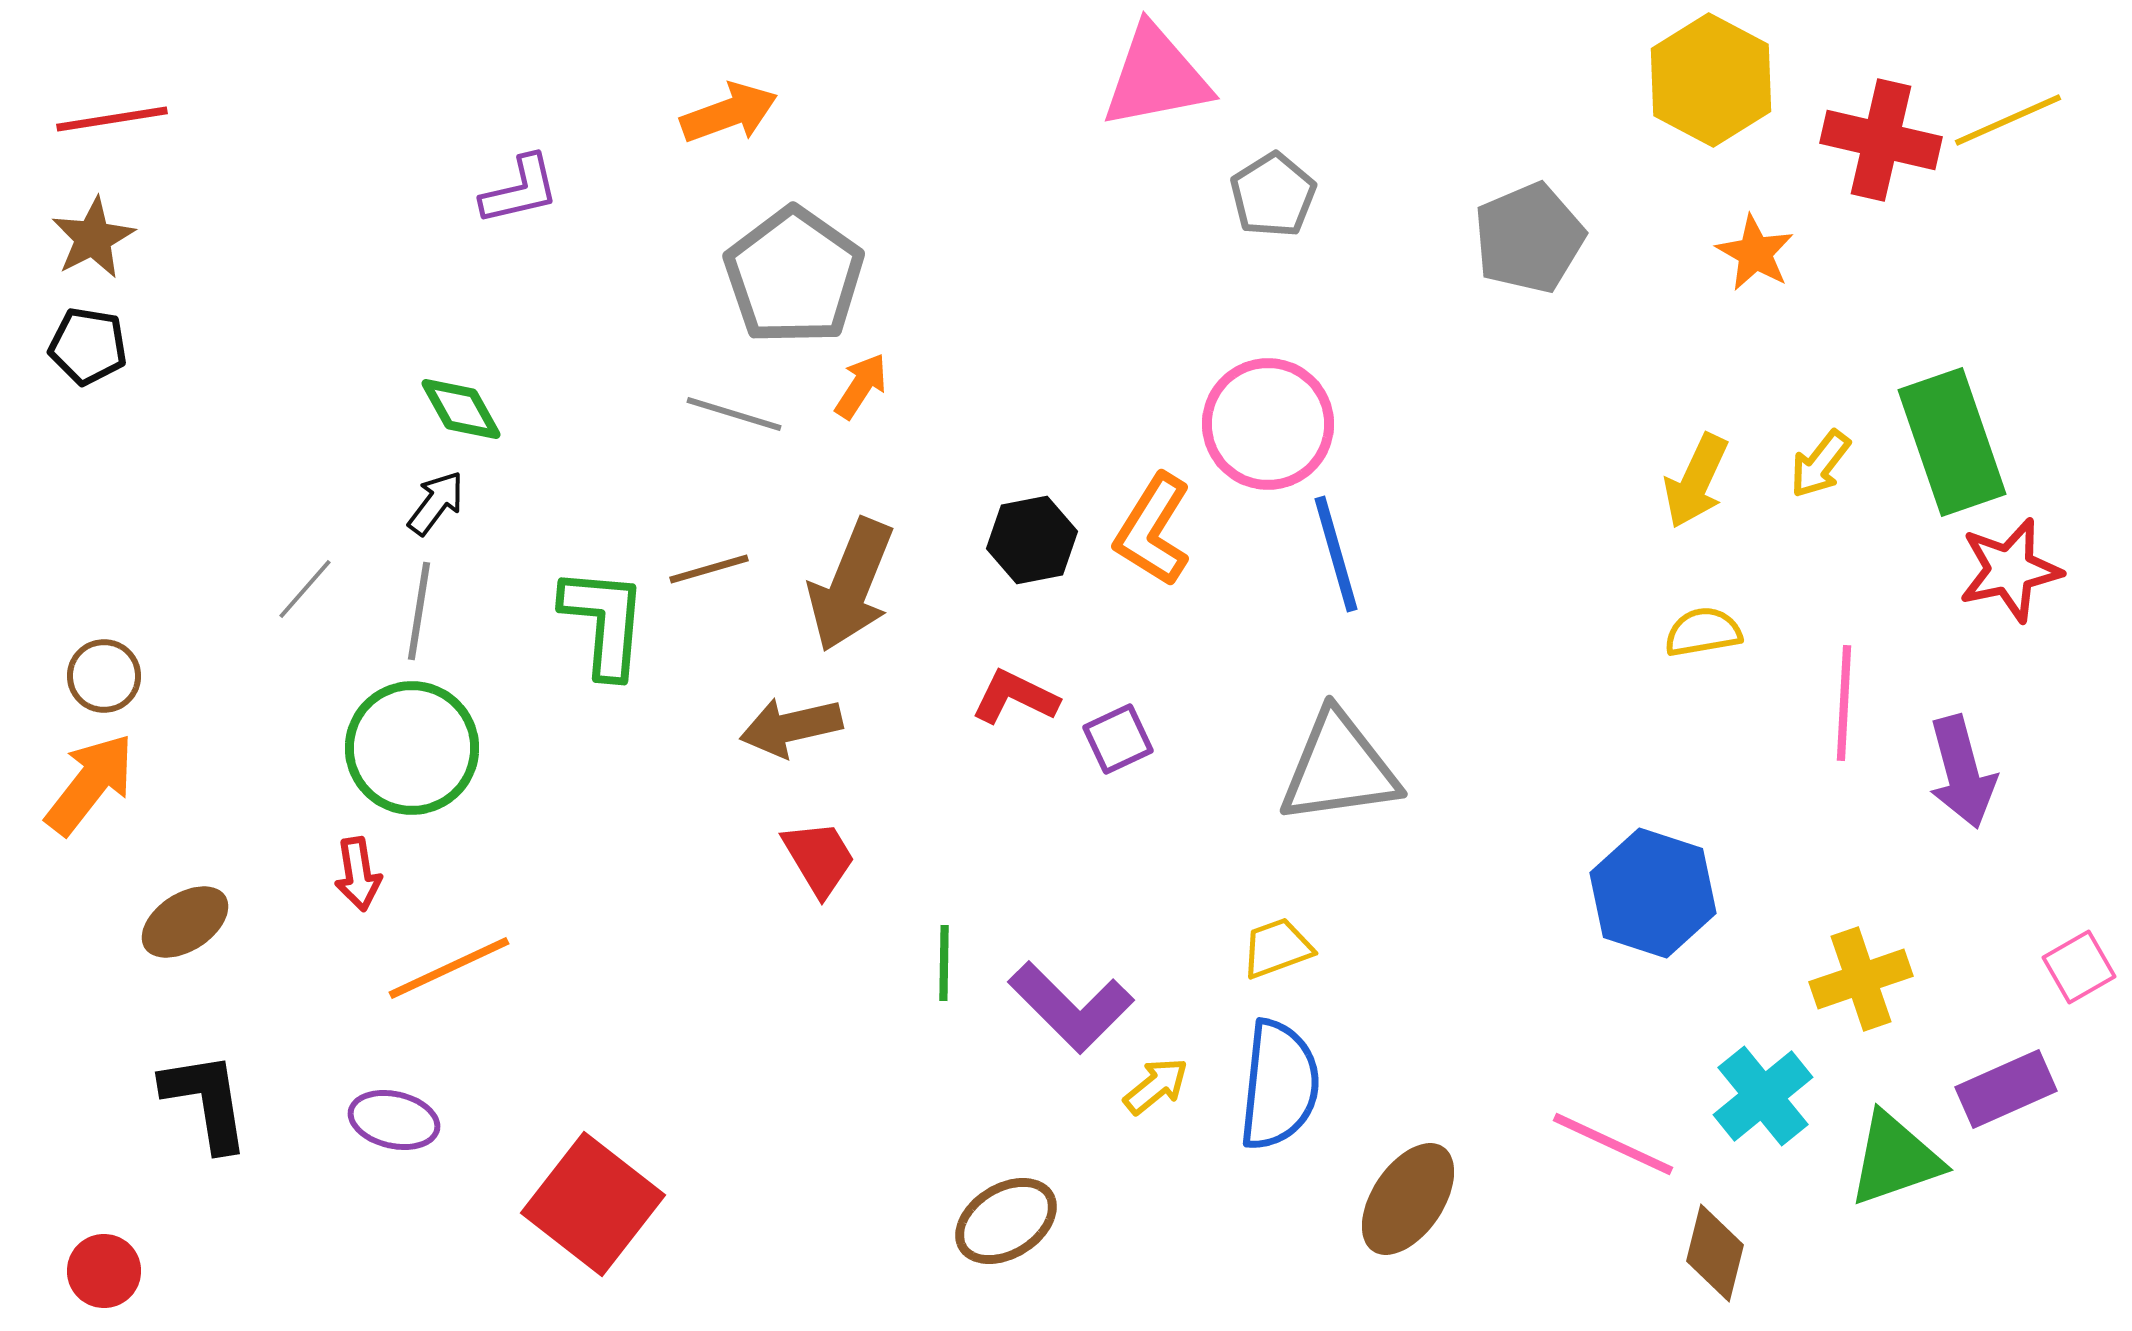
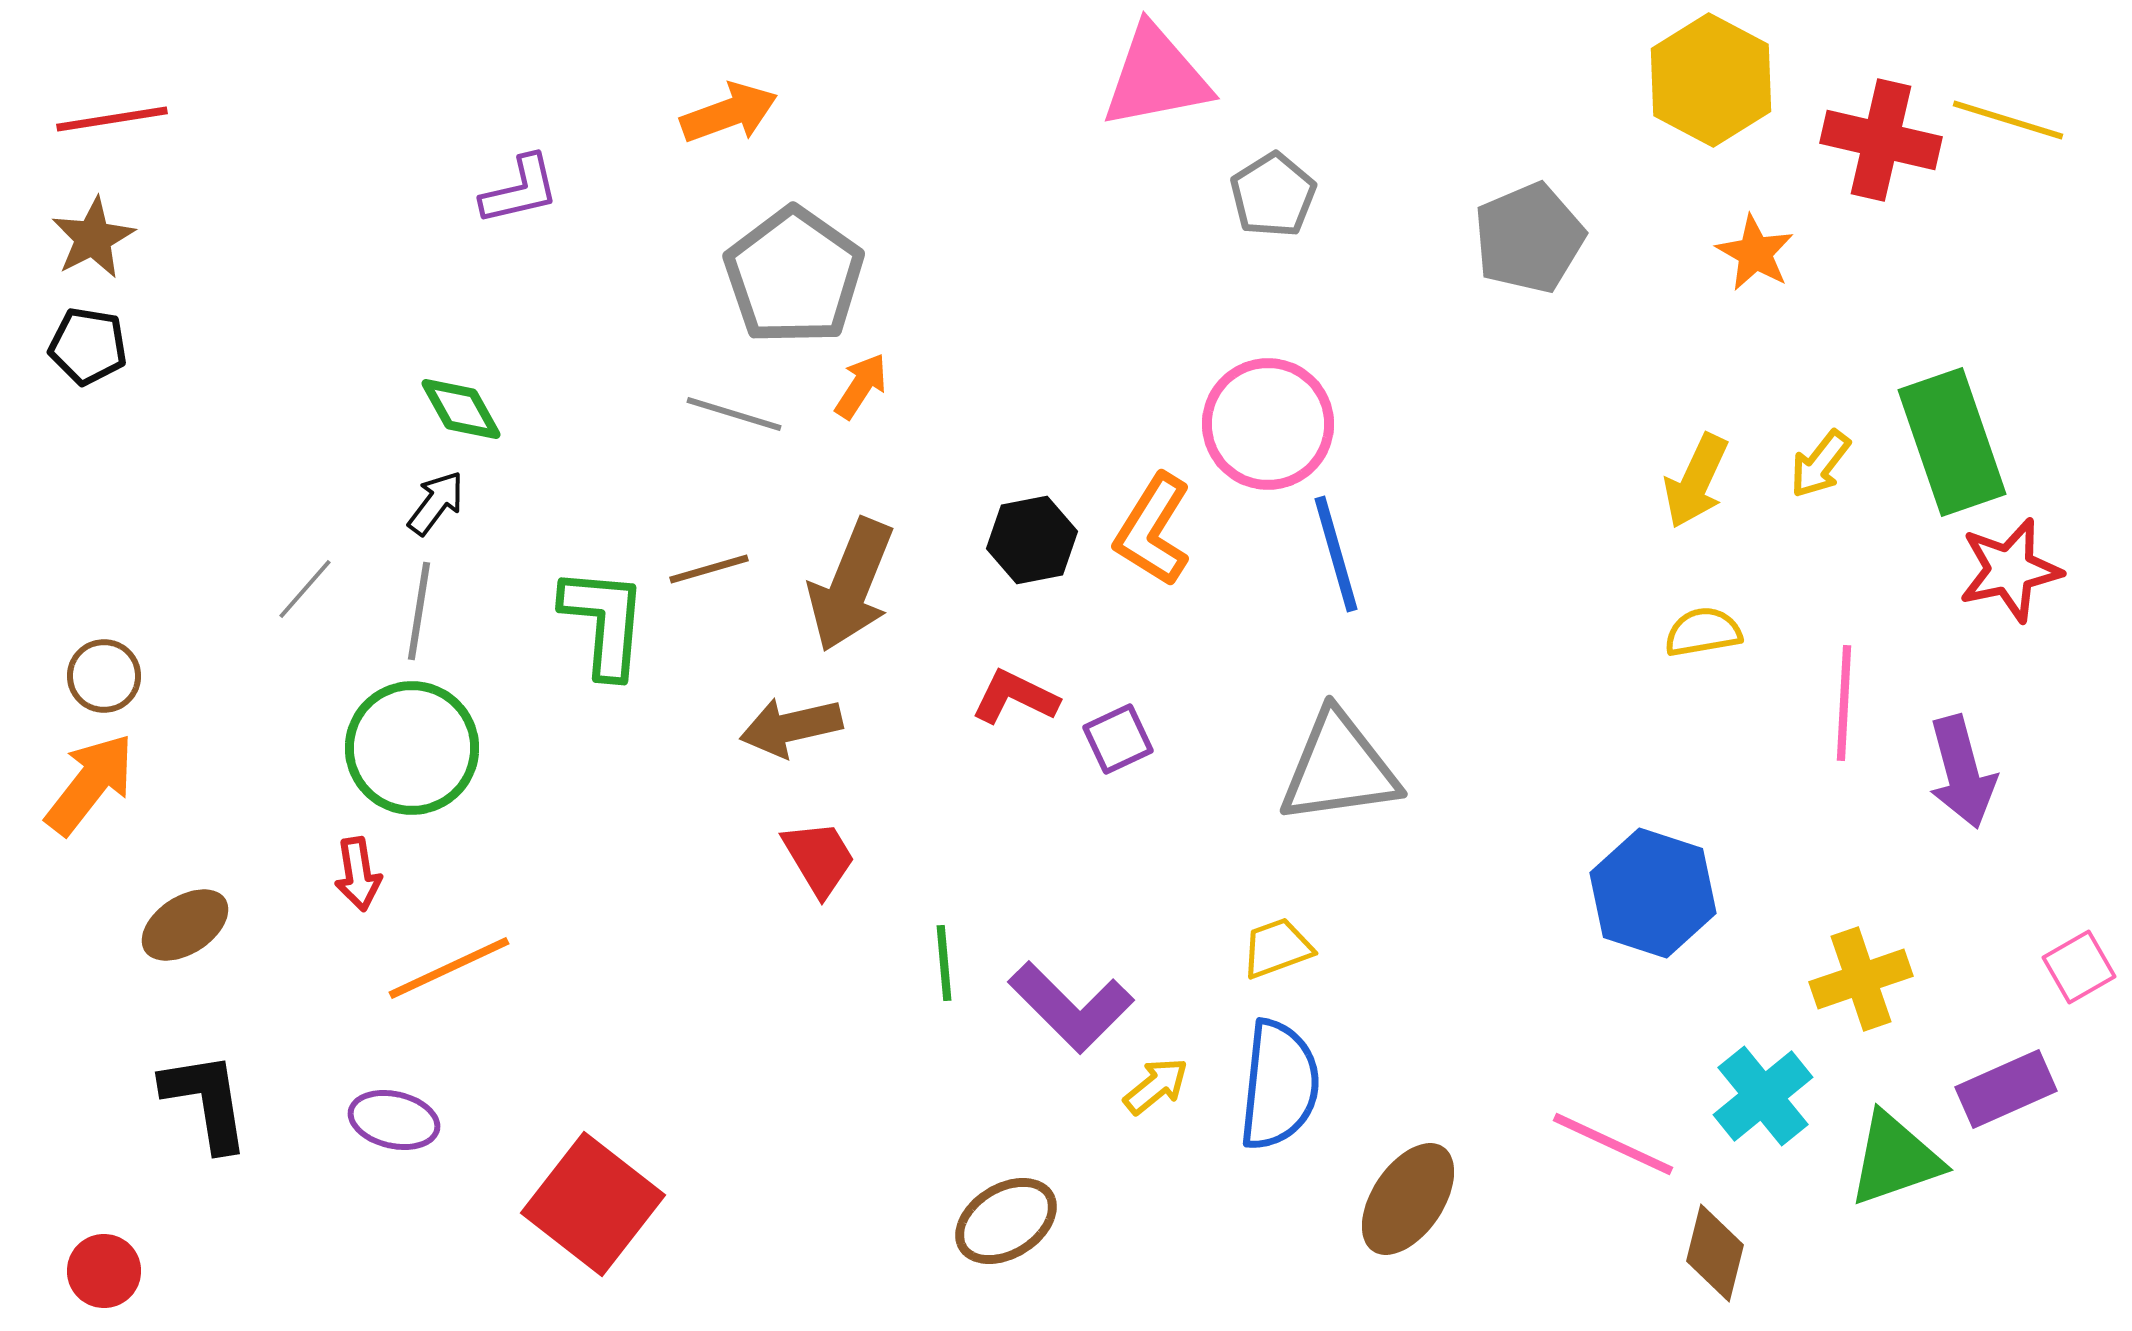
yellow line at (2008, 120): rotated 41 degrees clockwise
brown ellipse at (185, 922): moved 3 px down
green line at (944, 963): rotated 6 degrees counterclockwise
